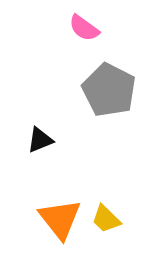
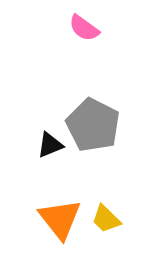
gray pentagon: moved 16 px left, 35 px down
black triangle: moved 10 px right, 5 px down
